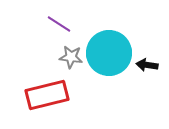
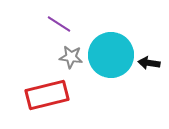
cyan circle: moved 2 px right, 2 px down
black arrow: moved 2 px right, 2 px up
